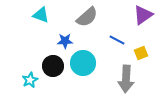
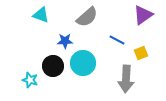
cyan star: rotated 28 degrees counterclockwise
